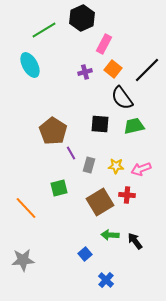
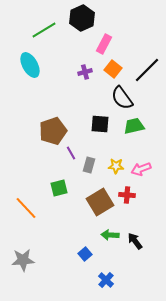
brown pentagon: rotated 20 degrees clockwise
